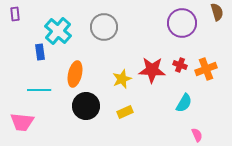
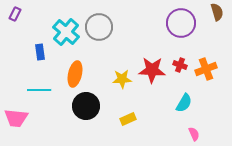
purple rectangle: rotated 32 degrees clockwise
purple circle: moved 1 px left
gray circle: moved 5 px left
cyan cross: moved 8 px right, 1 px down
yellow star: rotated 18 degrees clockwise
yellow rectangle: moved 3 px right, 7 px down
pink trapezoid: moved 6 px left, 4 px up
pink semicircle: moved 3 px left, 1 px up
